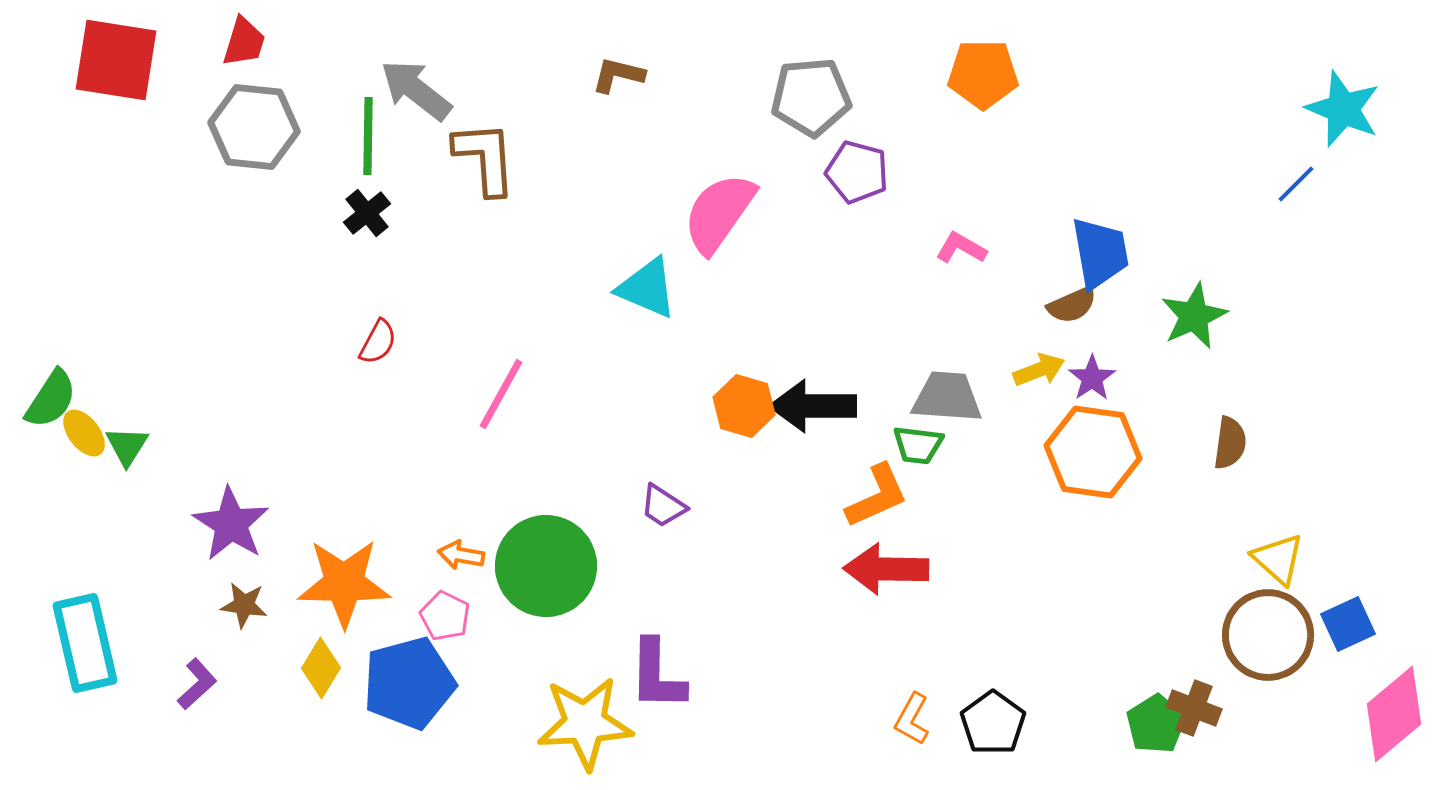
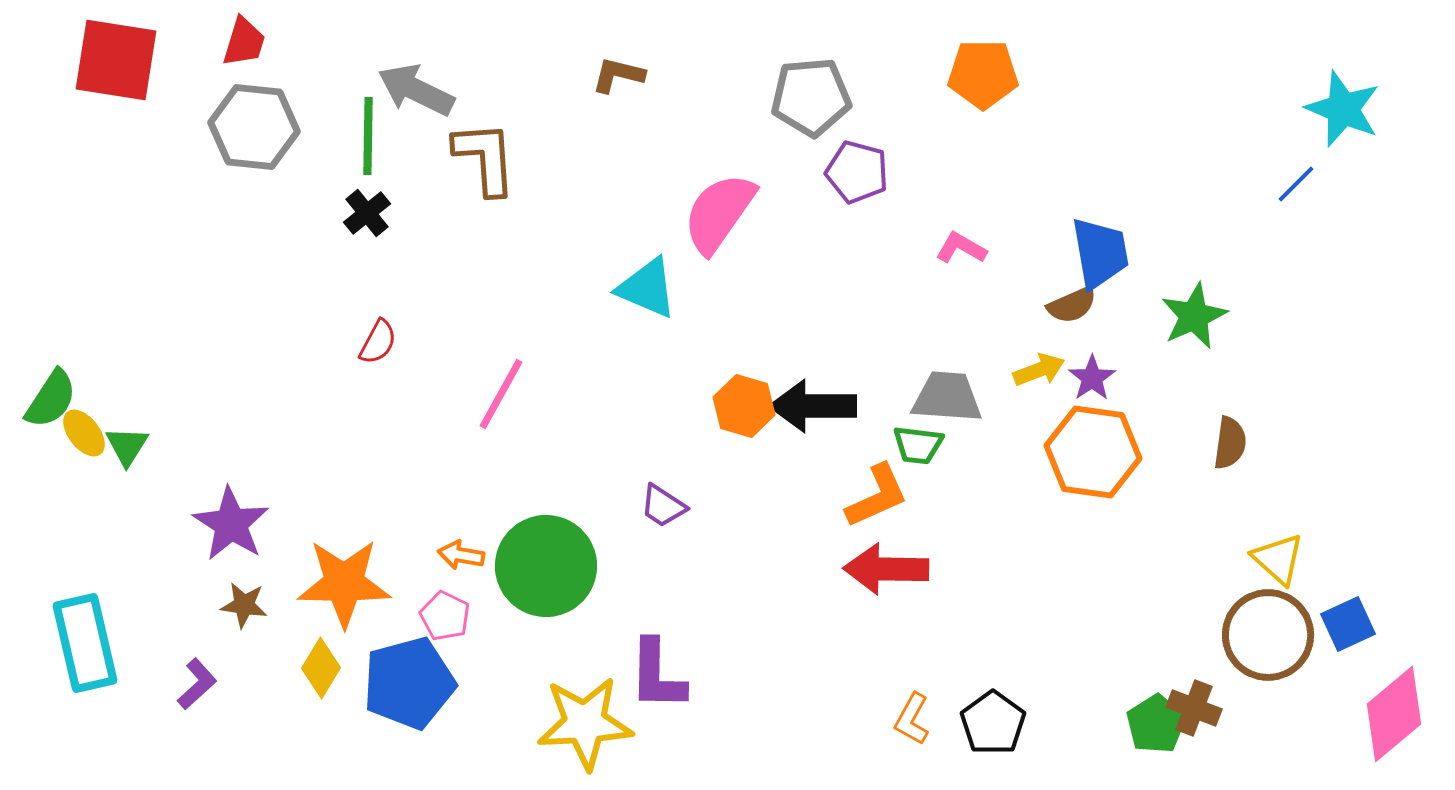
gray arrow at (416, 90): rotated 12 degrees counterclockwise
